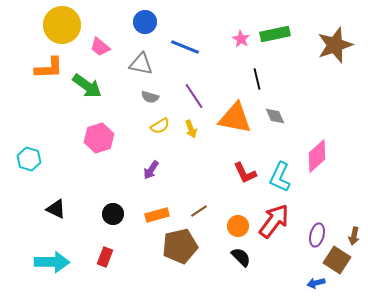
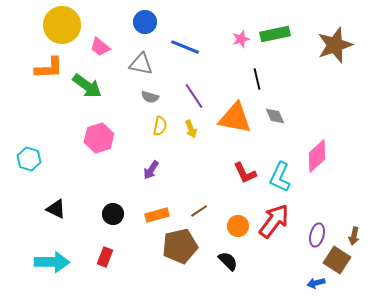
pink star: rotated 24 degrees clockwise
yellow semicircle: rotated 48 degrees counterclockwise
black semicircle: moved 13 px left, 4 px down
